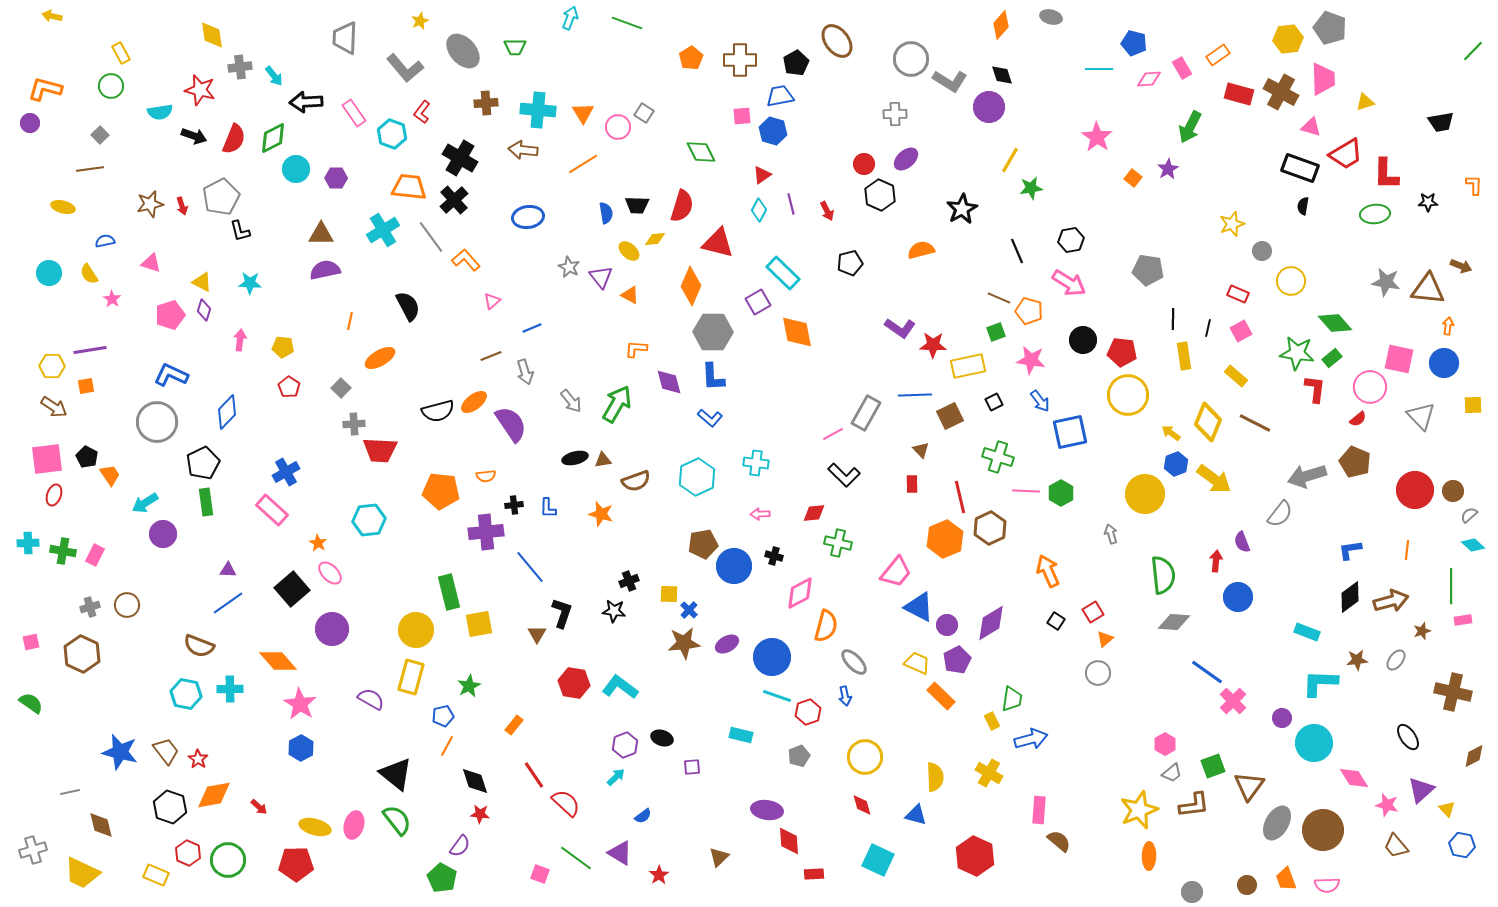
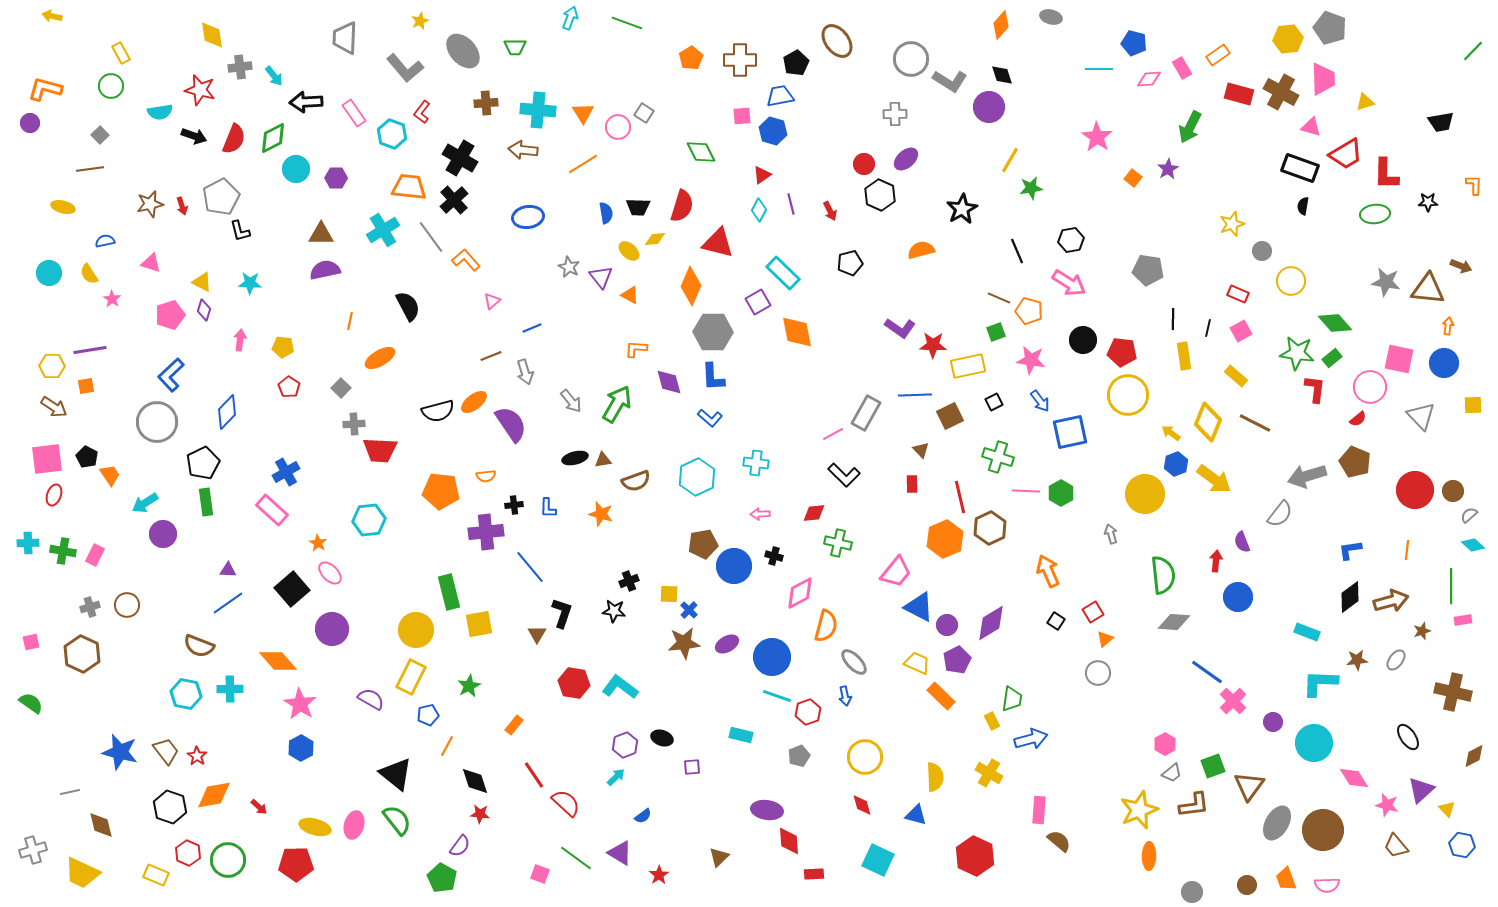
black trapezoid at (637, 205): moved 1 px right, 2 px down
red arrow at (827, 211): moved 3 px right
blue L-shape at (171, 375): rotated 68 degrees counterclockwise
yellow rectangle at (411, 677): rotated 12 degrees clockwise
blue pentagon at (443, 716): moved 15 px left, 1 px up
purple circle at (1282, 718): moved 9 px left, 4 px down
red star at (198, 759): moved 1 px left, 3 px up
